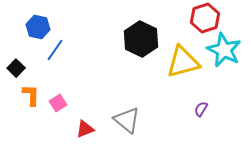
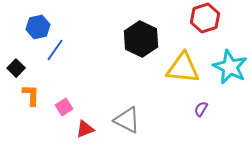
blue hexagon: rotated 25 degrees counterclockwise
cyan star: moved 6 px right, 17 px down
yellow triangle: moved 6 px down; rotated 21 degrees clockwise
pink square: moved 6 px right, 4 px down
gray triangle: rotated 12 degrees counterclockwise
